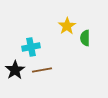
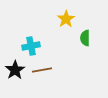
yellow star: moved 1 px left, 7 px up
cyan cross: moved 1 px up
